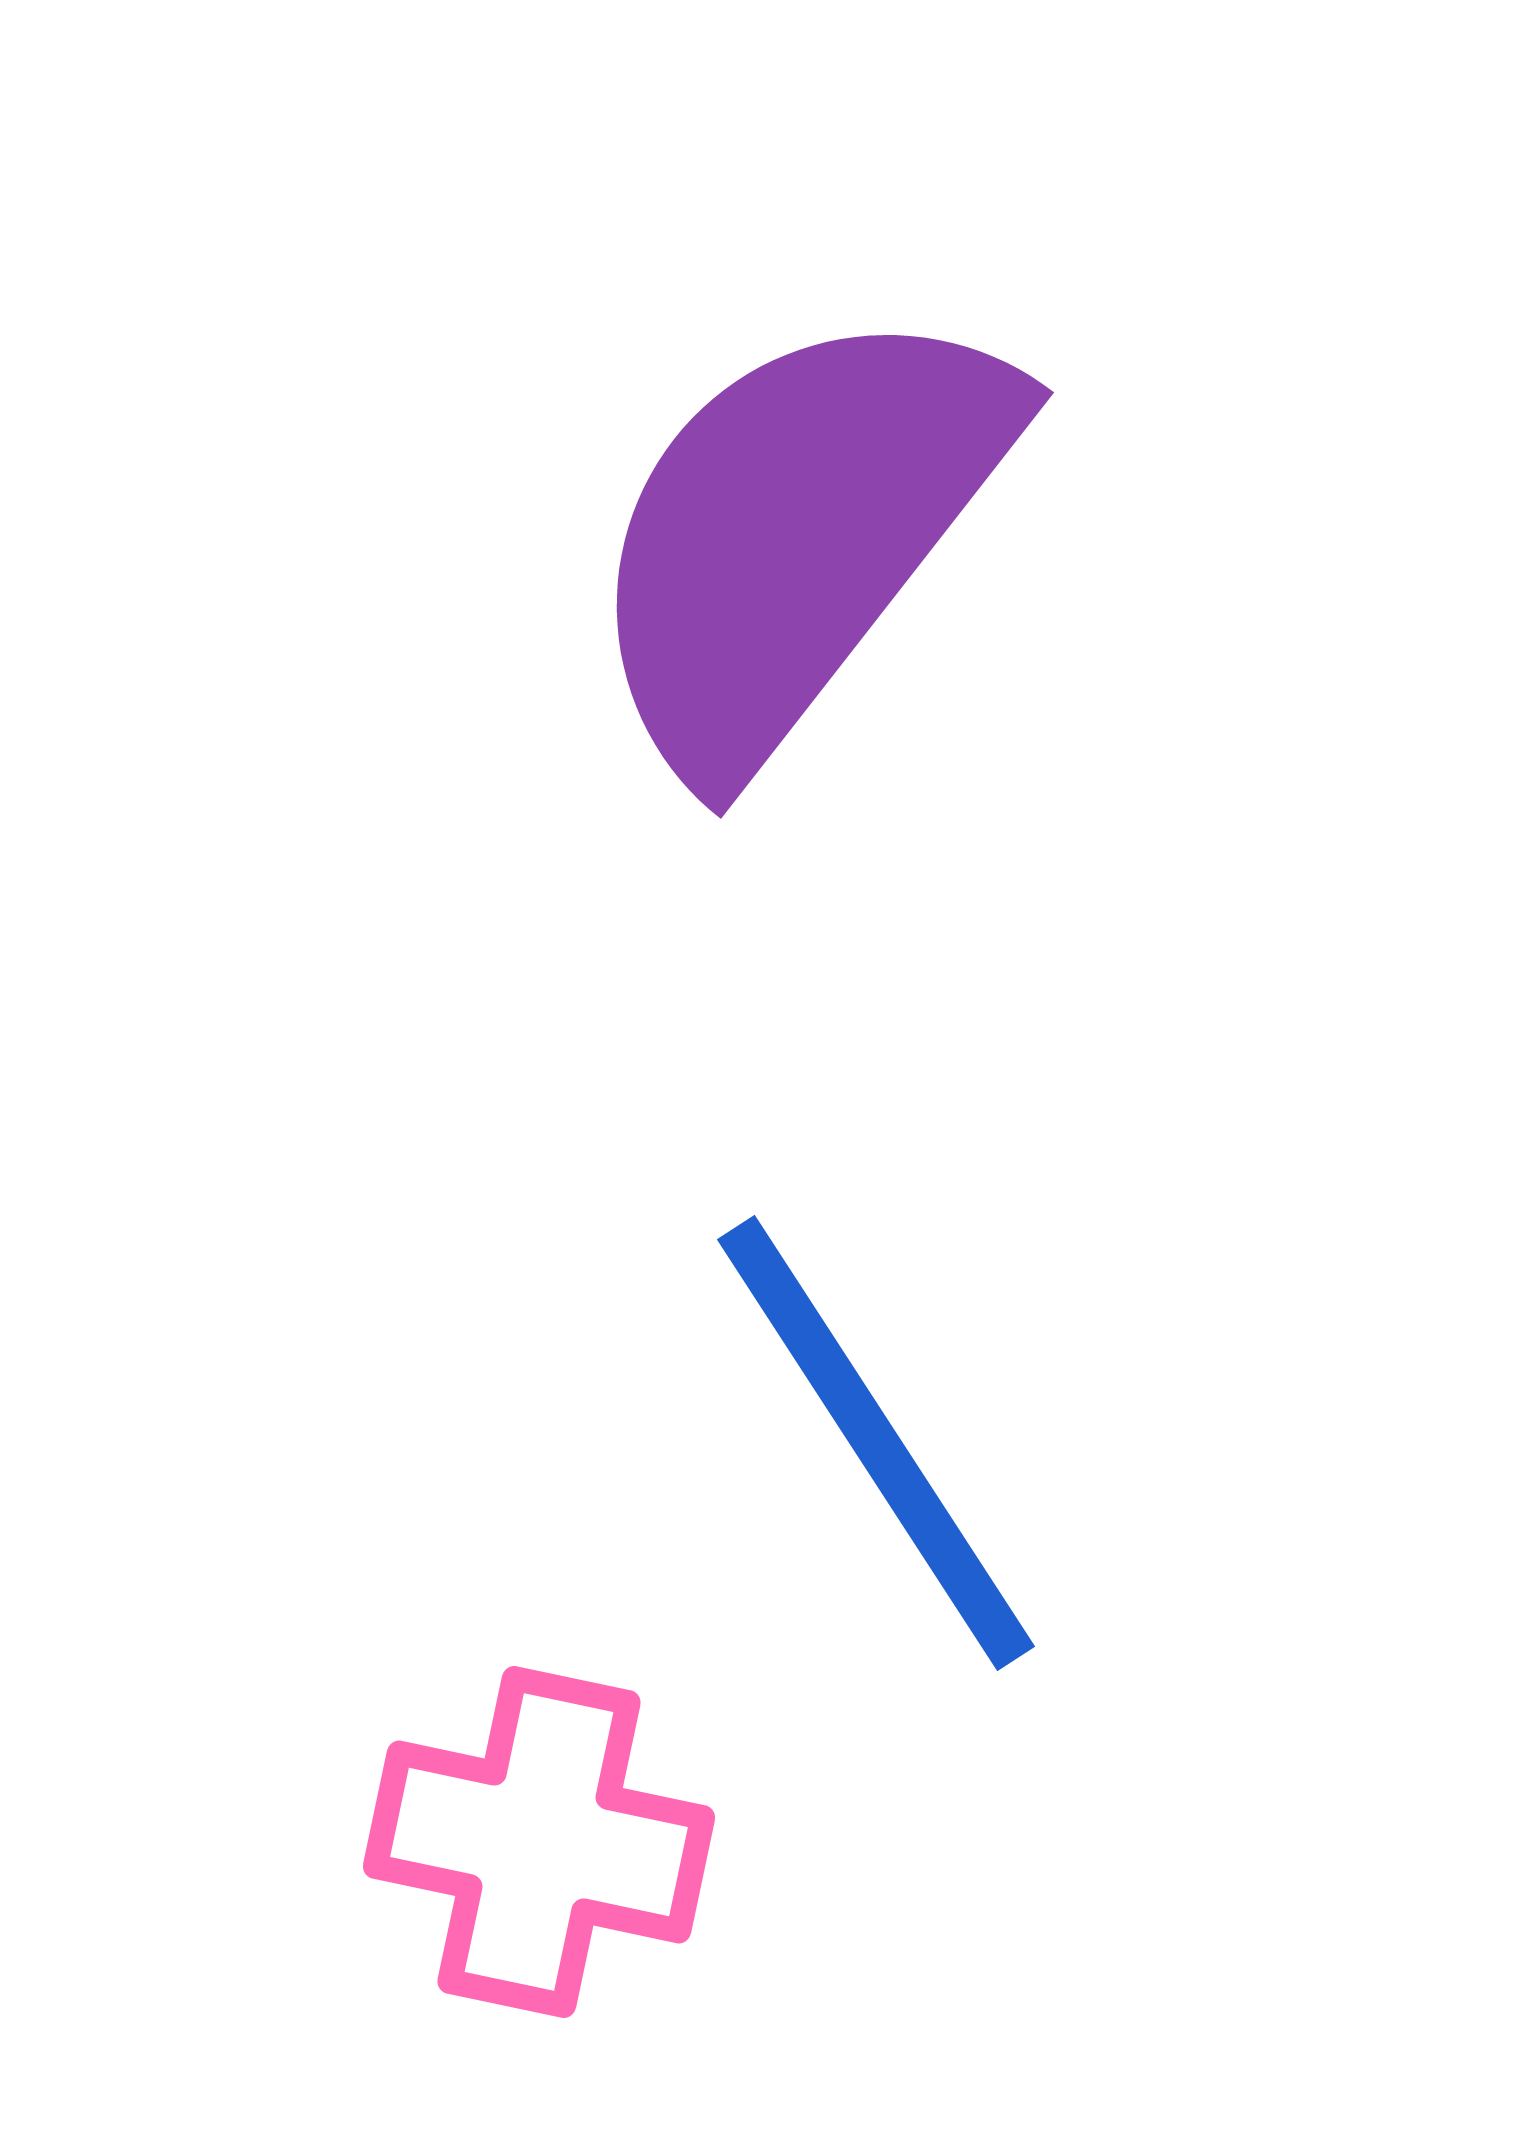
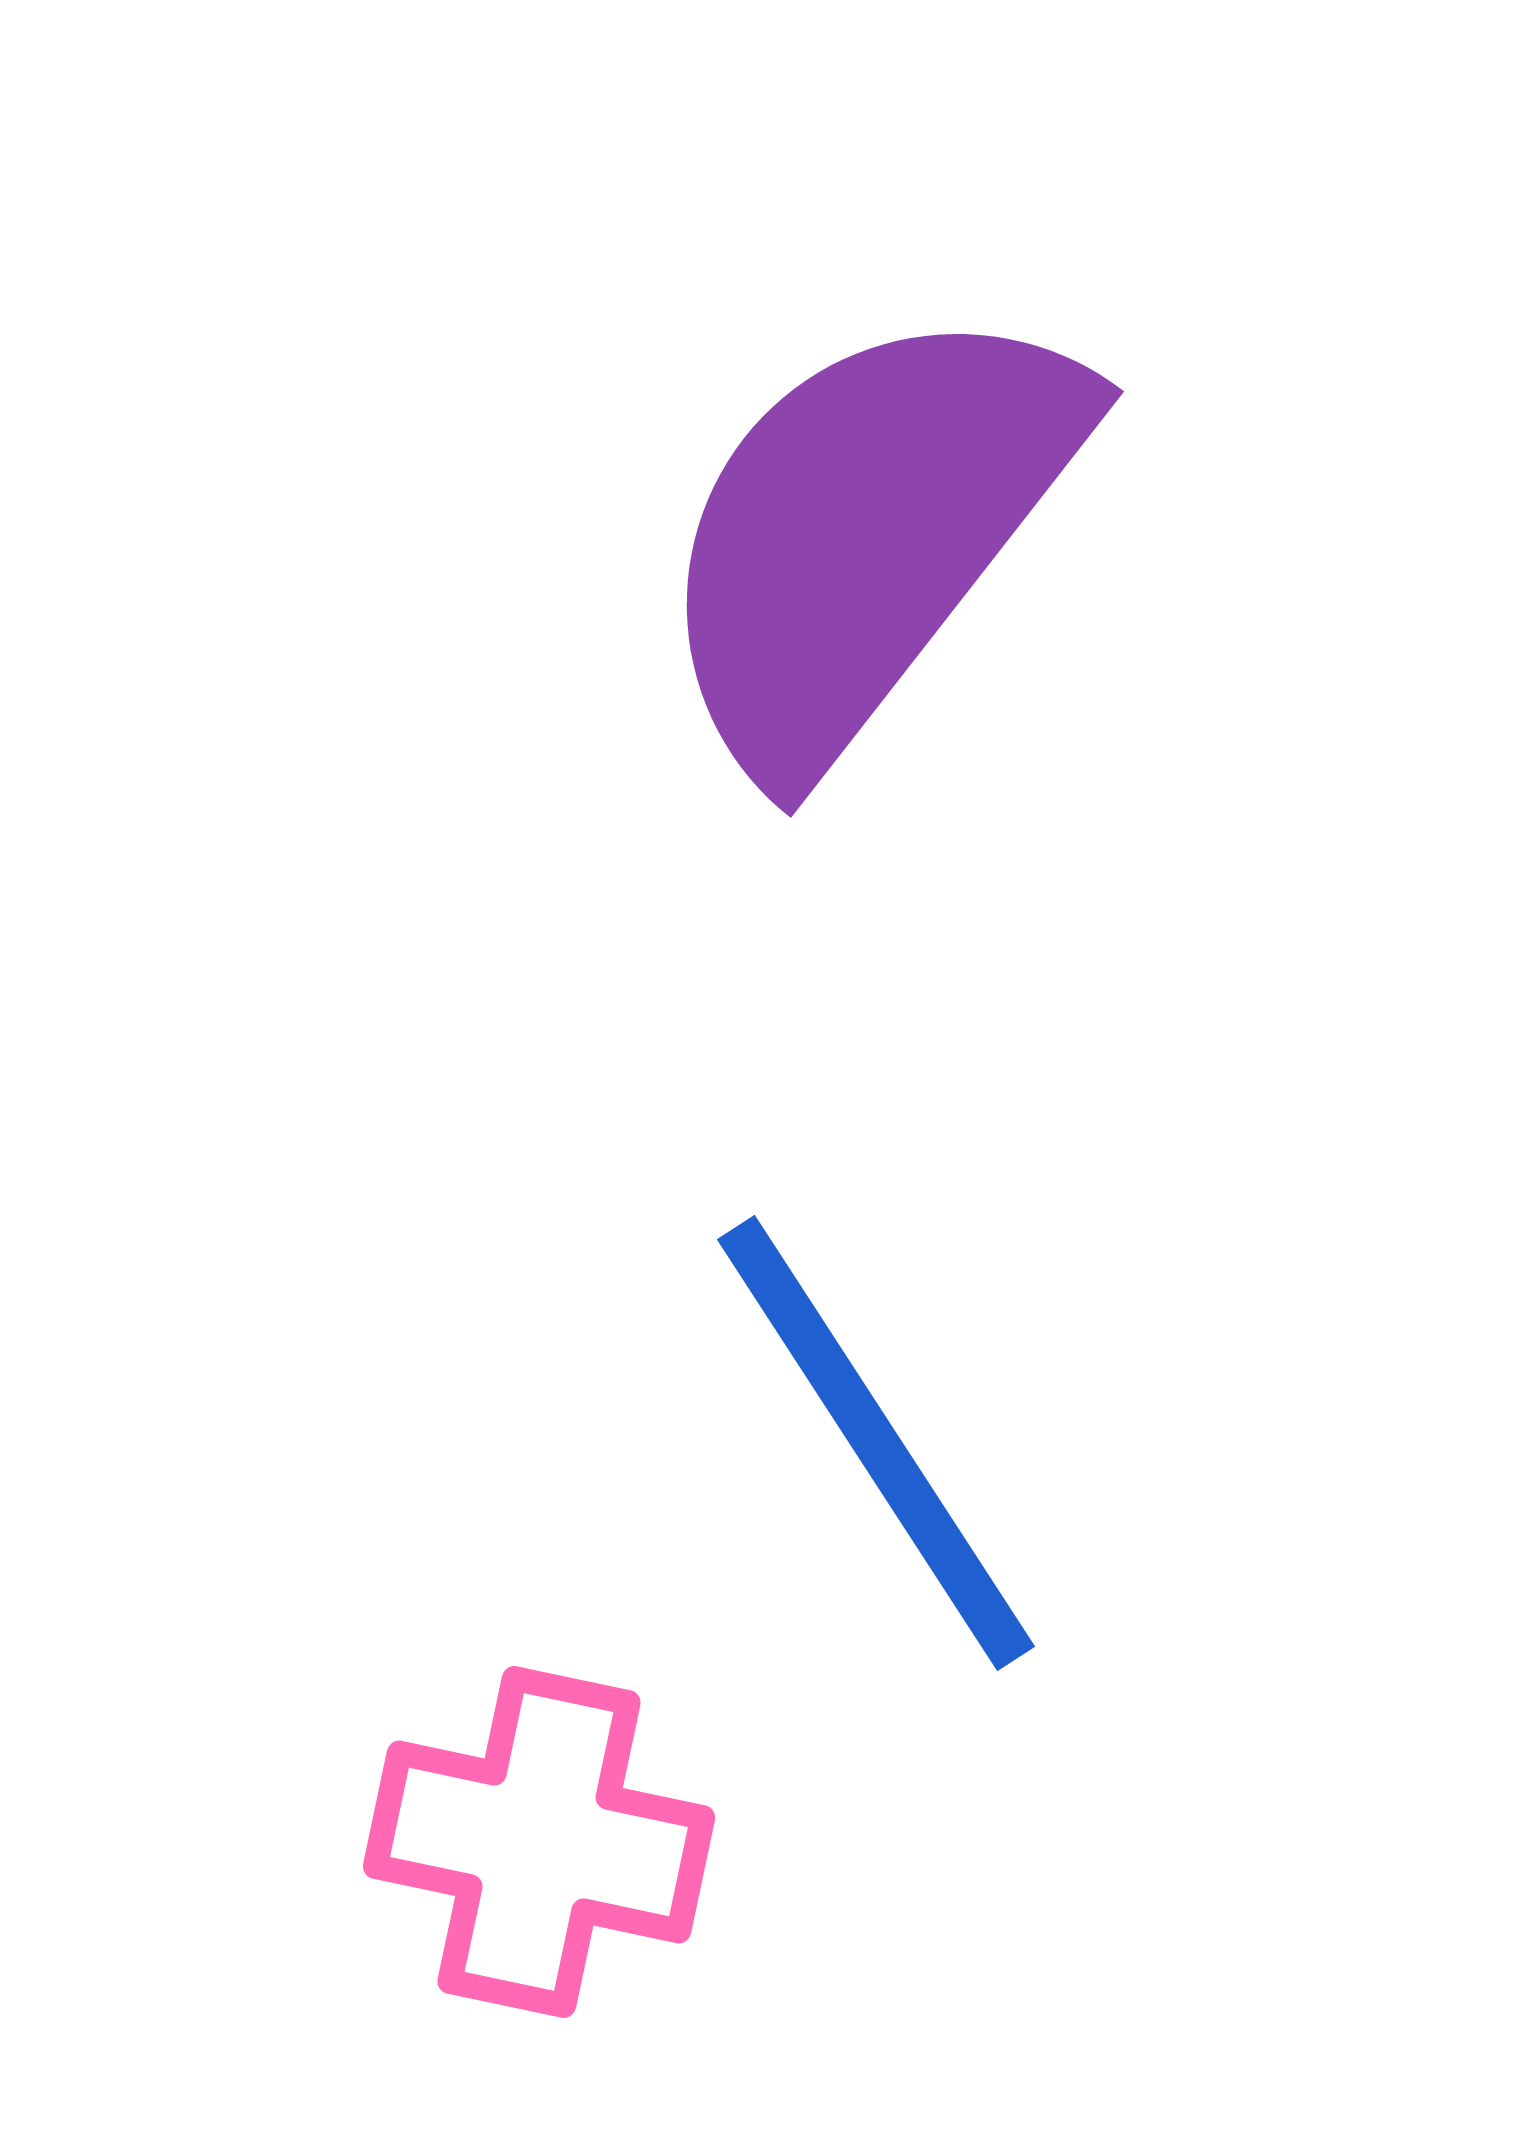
purple semicircle: moved 70 px right, 1 px up
